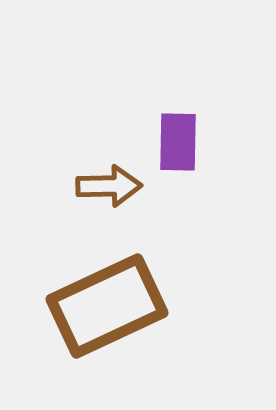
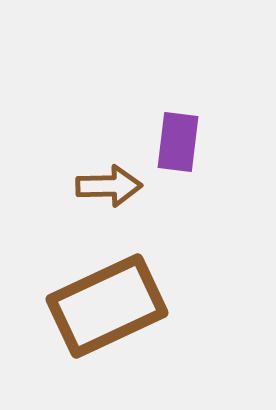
purple rectangle: rotated 6 degrees clockwise
